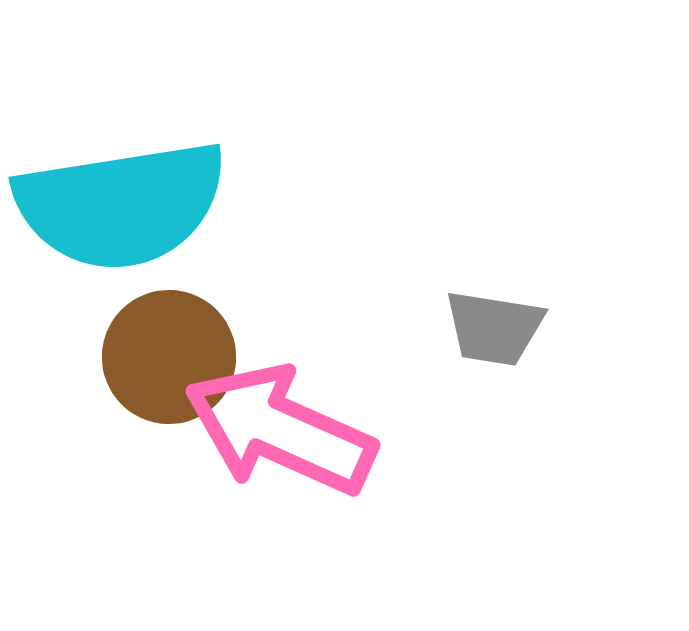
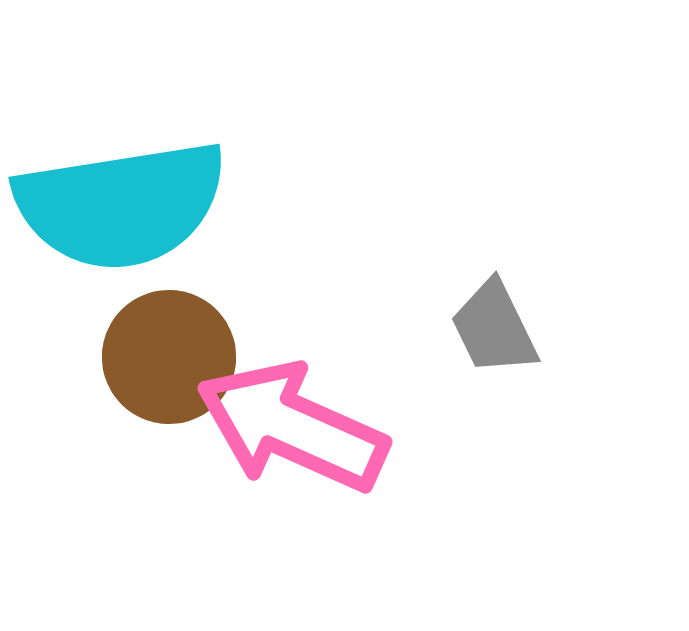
gray trapezoid: rotated 55 degrees clockwise
pink arrow: moved 12 px right, 3 px up
